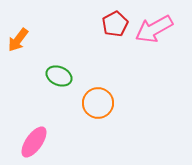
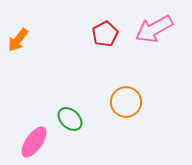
red pentagon: moved 10 px left, 10 px down
green ellipse: moved 11 px right, 43 px down; rotated 20 degrees clockwise
orange circle: moved 28 px right, 1 px up
